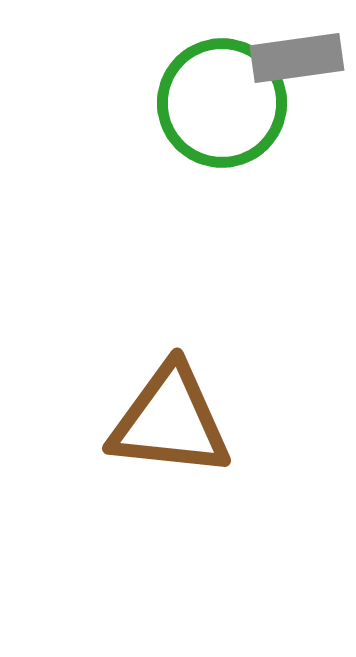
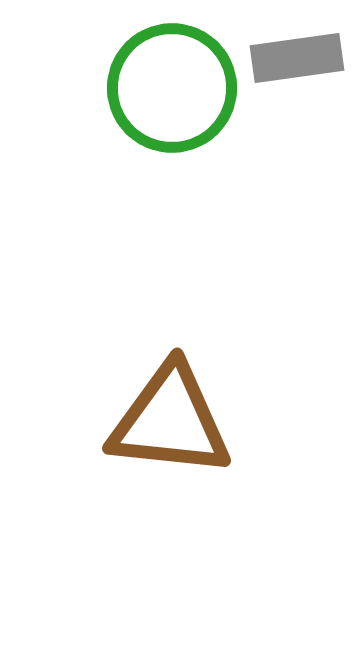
green circle: moved 50 px left, 15 px up
